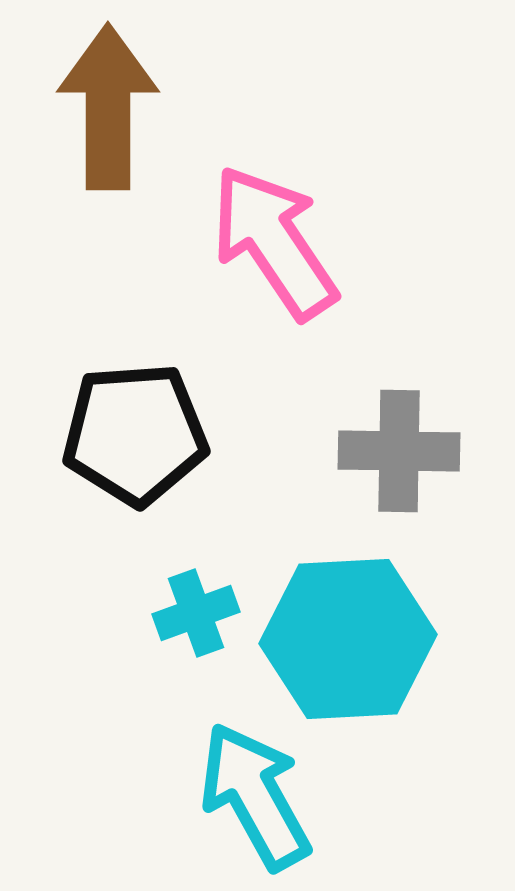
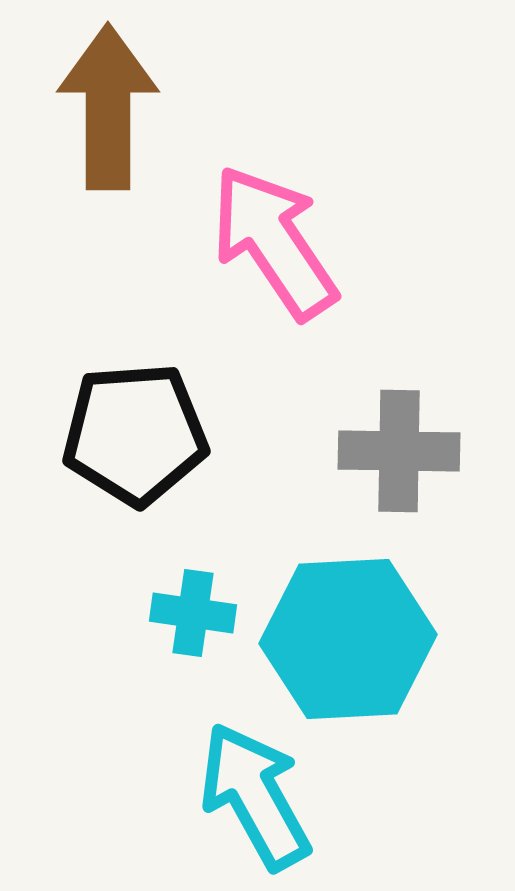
cyan cross: moved 3 px left; rotated 28 degrees clockwise
